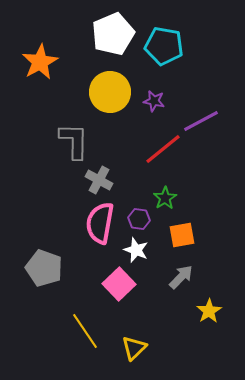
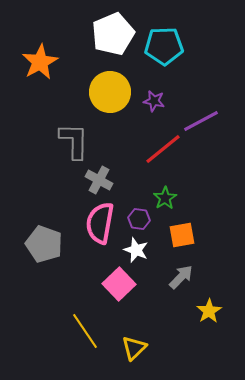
cyan pentagon: rotated 12 degrees counterclockwise
gray pentagon: moved 24 px up
